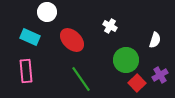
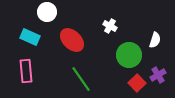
green circle: moved 3 px right, 5 px up
purple cross: moved 2 px left
